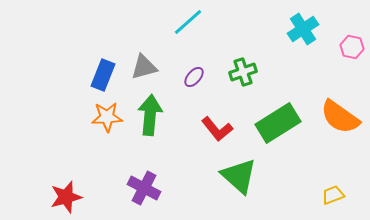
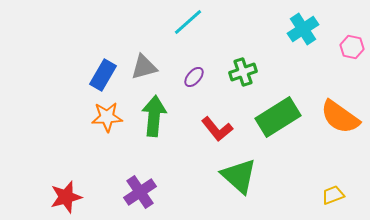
blue rectangle: rotated 8 degrees clockwise
green arrow: moved 4 px right, 1 px down
green rectangle: moved 6 px up
purple cross: moved 4 px left, 4 px down; rotated 28 degrees clockwise
